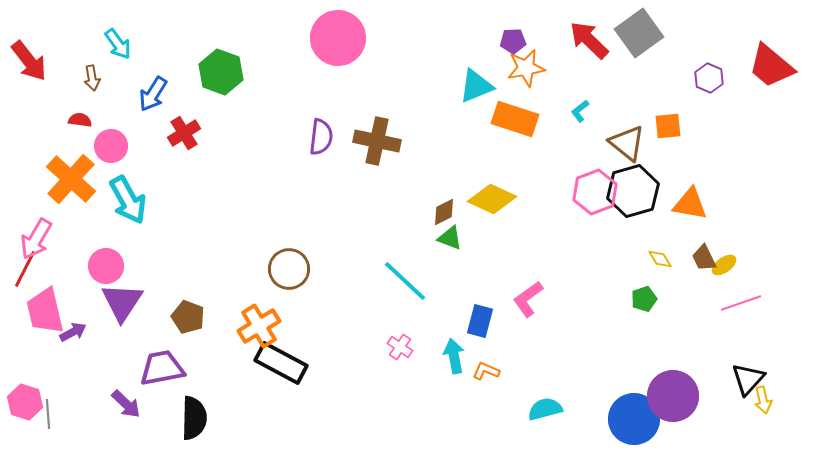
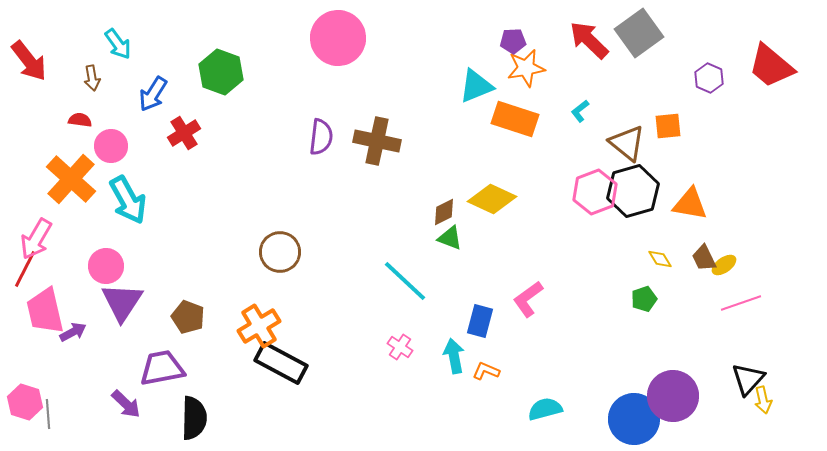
brown circle at (289, 269): moved 9 px left, 17 px up
